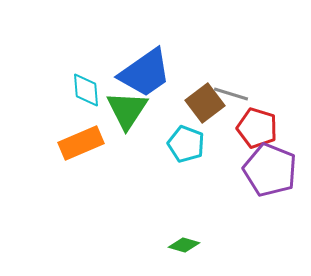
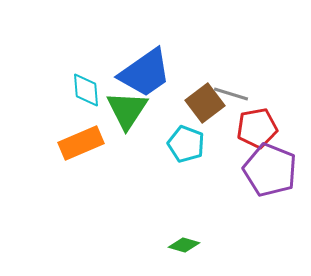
red pentagon: rotated 27 degrees counterclockwise
